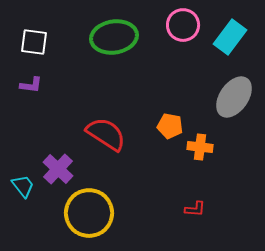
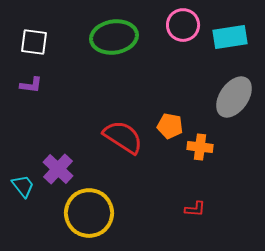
cyan rectangle: rotated 44 degrees clockwise
red semicircle: moved 17 px right, 3 px down
